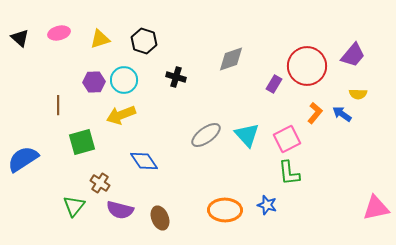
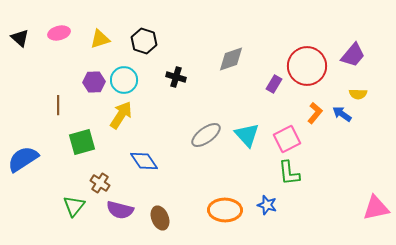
yellow arrow: rotated 144 degrees clockwise
